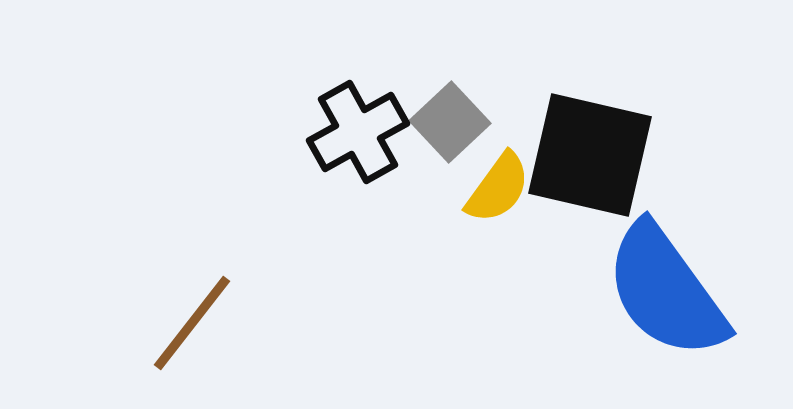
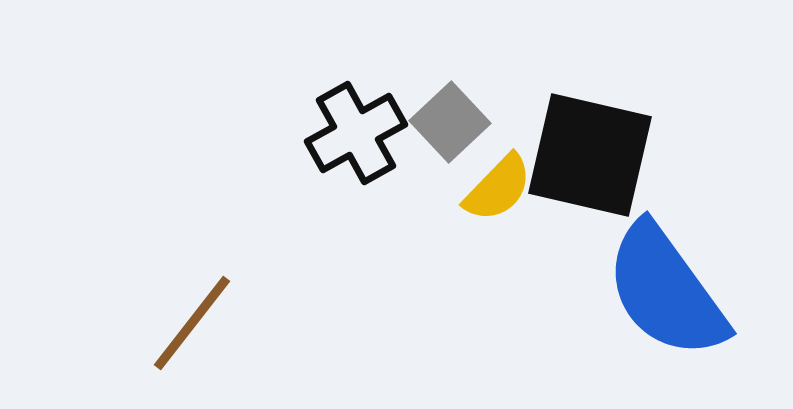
black cross: moved 2 px left, 1 px down
yellow semicircle: rotated 8 degrees clockwise
